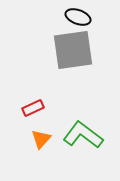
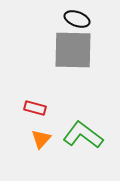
black ellipse: moved 1 px left, 2 px down
gray square: rotated 9 degrees clockwise
red rectangle: moved 2 px right; rotated 40 degrees clockwise
